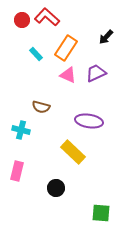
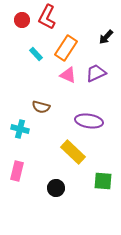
red L-shape: rotated 105 degrees counterclockwise
cyan cross: moved 1 px left, 1 px up
green square: moved 2 px right, 32 px up
